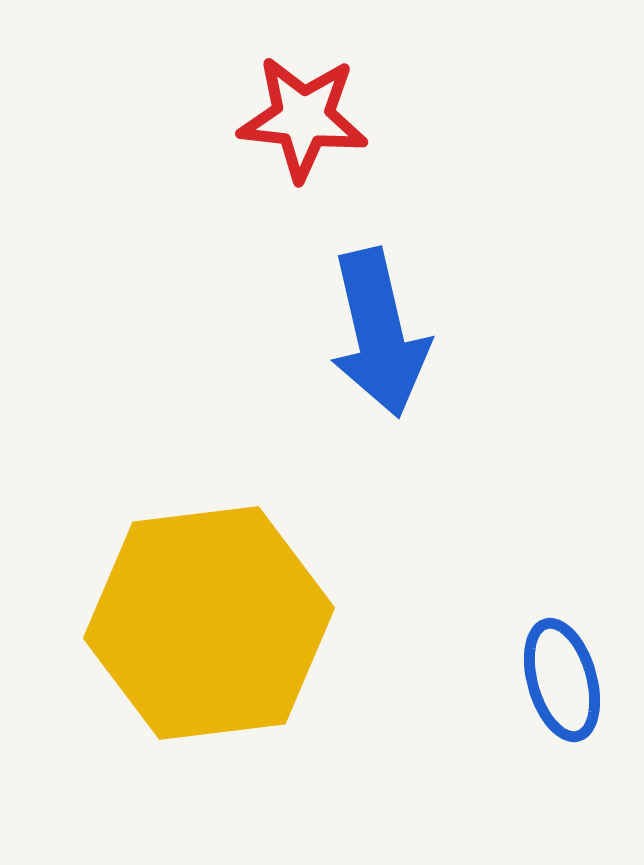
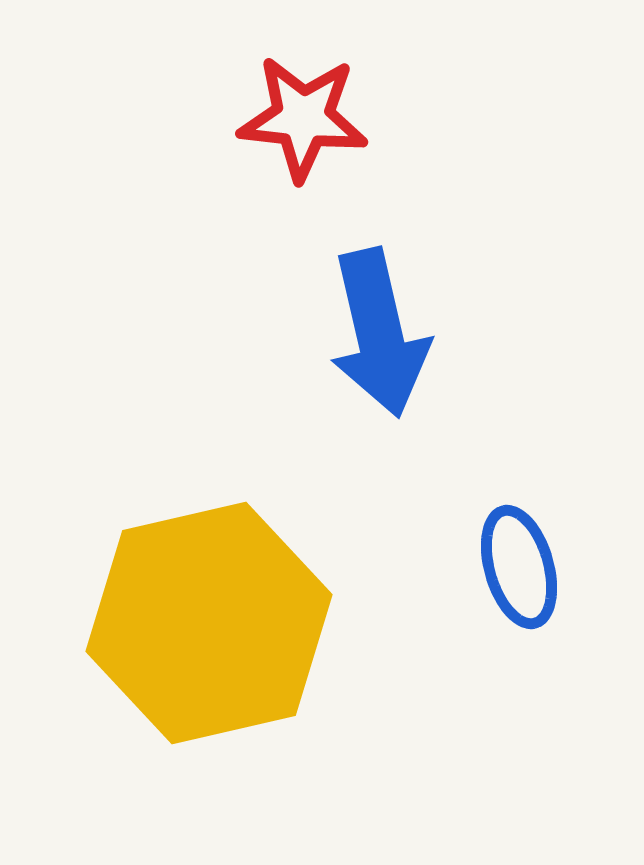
yellow hexagon: rotated 6 degrees counterclockwise
blue ellipse: moved 43 px left, 113 px up
